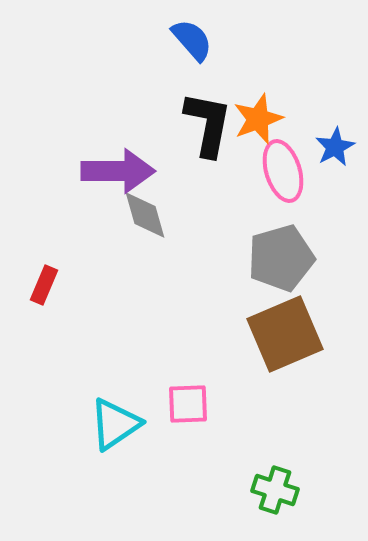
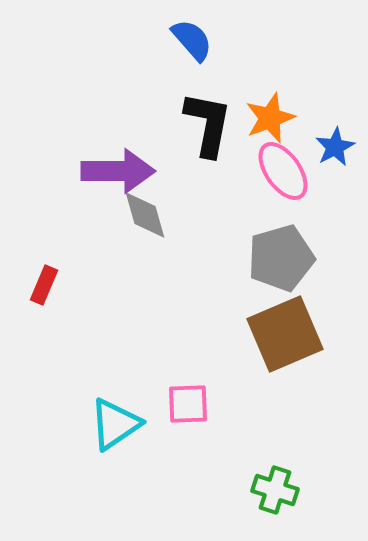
orange star: moved 12 px right, 1 px up
pink ellipse: rotated 18 degrees counterclockwise
